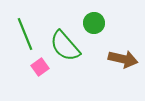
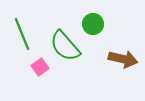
green circle: moved 1 px left, 1 px down
green line: moved 3 px left
